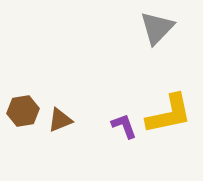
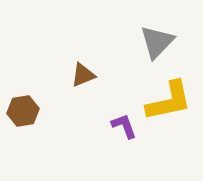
gray triangle: moved 14 px down
yellow L-shape: moved 13 px up
brown triangle: moved 23 px right, 45 px up
